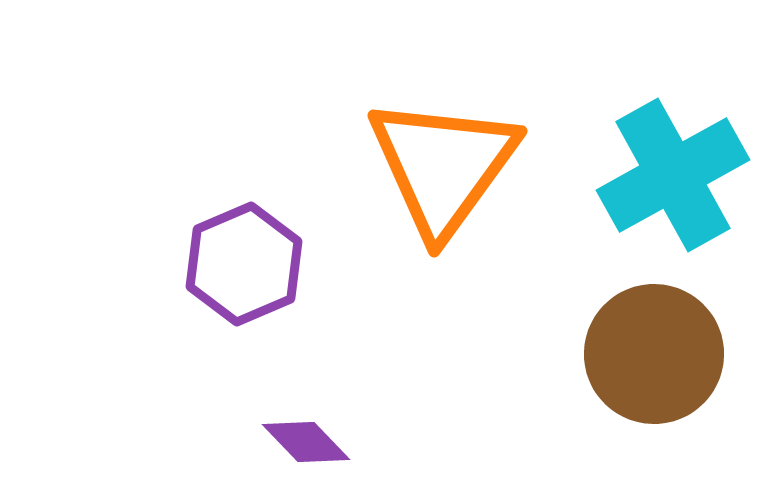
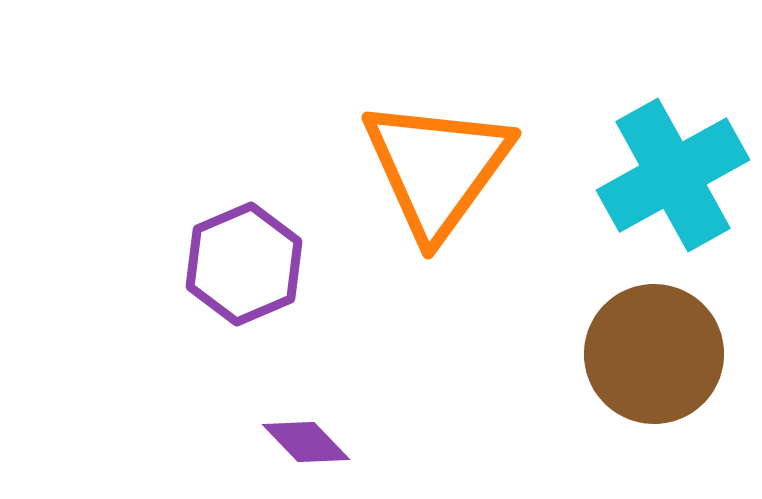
orange triangle: moved 6 px left, 2 px down
